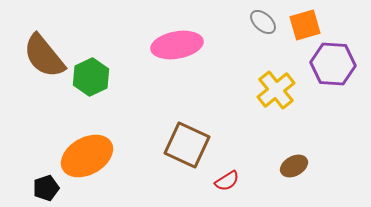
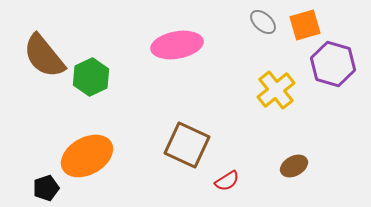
purple hexagon: rotated 12 degrees clockwise
